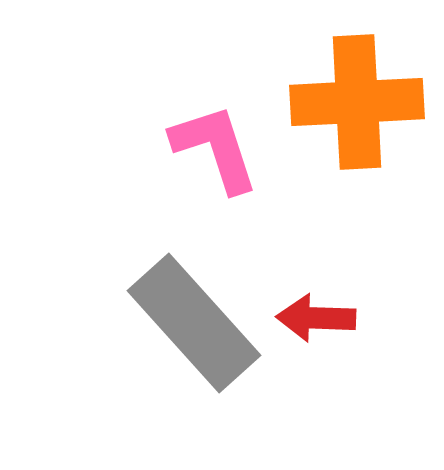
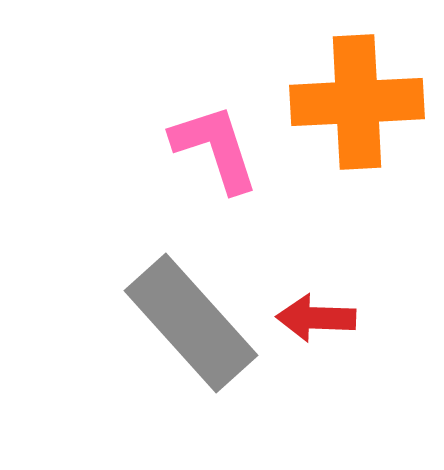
gray rectangle: moved 3 px left
